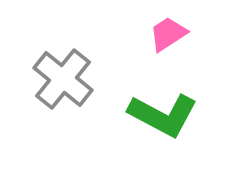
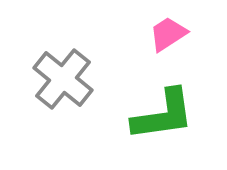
green L-shape: rotated 36 degrees counterclockwise
